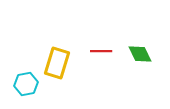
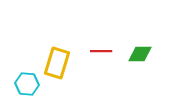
green diamond: rotated 65 degrees counterclockwise
cyan hexagon: moved 1 px right; rotated 15 degrees clockwise
